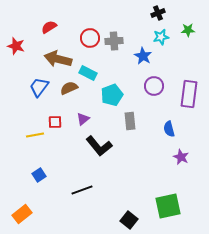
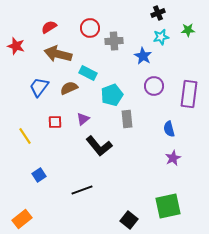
red circle: moved 10 px up
brown arrow: moved 5 px up
gray rectangle: moved 3 px left, 2 px up
yellow line: moved 10 px left, 1 px down; rotated 66 degrees clockwise
purple star: moved 8 px left, 1 px down; rotated 21 degrees clockwise
orange rectangle: moved 5 px down
